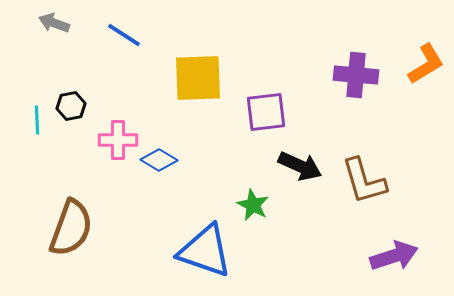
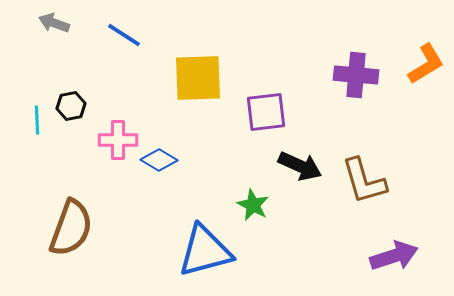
blue triangle: rotated 34 degrees counterclockwise
